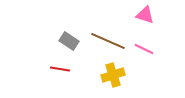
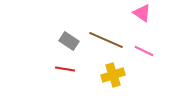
pink triangle: moved 3 px left, 2 px up; rotated 18 degrees clockwise
brown line: moved 2 px left, 1 px up
pink line: moved 2 px down
red line: moved 5 px right
